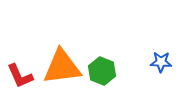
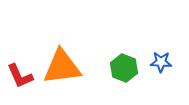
green hexagon: moved 22 px right, 3 px up
